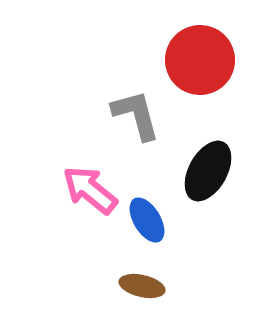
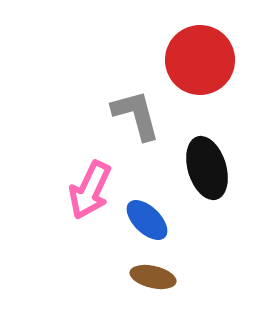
black ellipse: moved 1 px left, 3 px up; rotated 46 degrees counterclockwise
pink arrow: rotated 104 degrees counterclockwise
blue ellipse: rotated 15 degrees counterclockwise
brown ellipse: moved 11 px right, 9 px up
